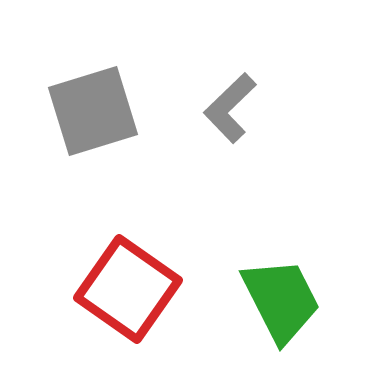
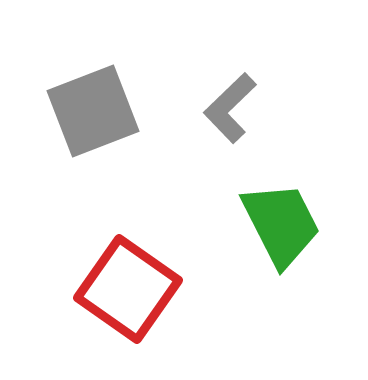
gray square: rotated 4 degrees counterclockwise
green trapezoid: moved 76 px up
